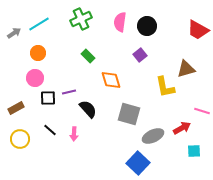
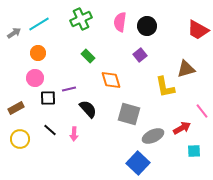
purple line: moved 3 px up
pink line: rotated 35 degrees clockwise
